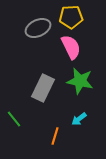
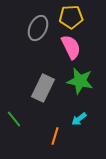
gray ellipse: rotated 40 degrees counterclockwise
